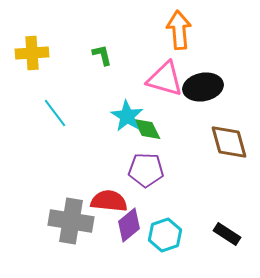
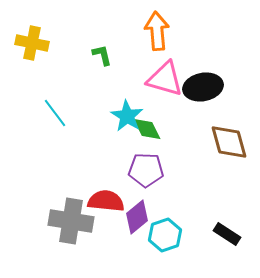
orange arrow: moved 22 px left, 1 px down
yellow cross: moved 10 px up; rotated 16 degrees clockwise
red semicircle: moved 3 px left
purple diamond: moved 8 px right, 8 px up
